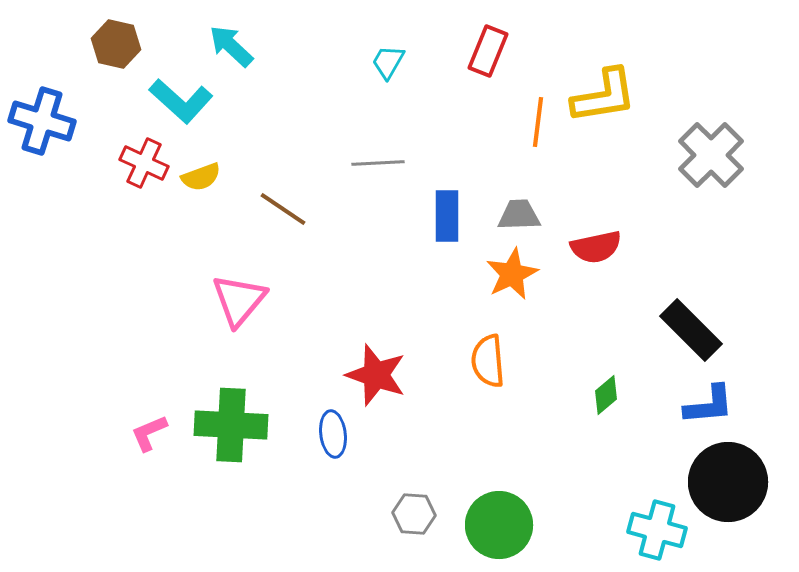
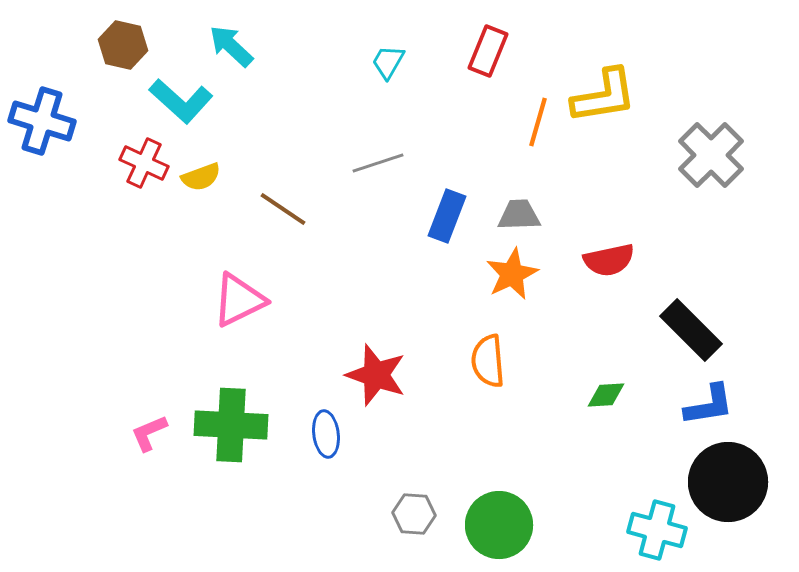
brown hexagon: moved 7 px right, 1 px down
orange line: rotated 9 degrees clockwise
gray line: rotated 15 degrees counterclockwise
blue rectangle: rotated 21 degrees clockwise
red semicircle: moved 13 px right, 13 px down
pink triangle: rotated 24 degrees clockwise
green diamond: rotated 36 degrees clockwise
blue L-shape: rotated 4 degrees counterclockwise
blue ellipse: moved 7 px left
